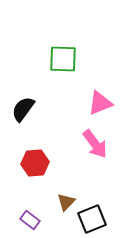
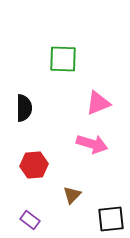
pink triangle: moved 2 px left
black semicircle: moved 1 px right, 1 px up; rotated 144 degrees clockwise
pink arrow: moved 3 px left; rotated 36 degrees counterclockwise
red hexagon: moved 1 px left, 2 px down
brown triangle: moved 6 px right, 7 px up
black square: moved 19 px right; rotated 16 degrees clockwise
